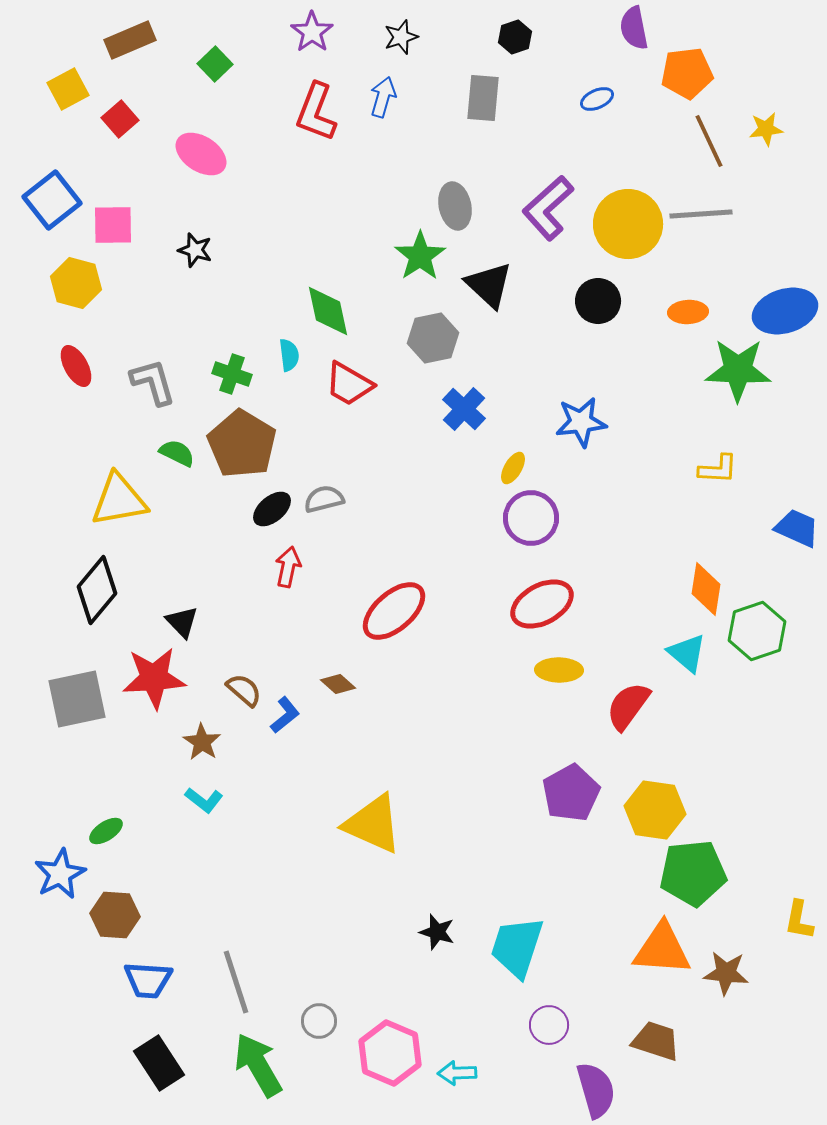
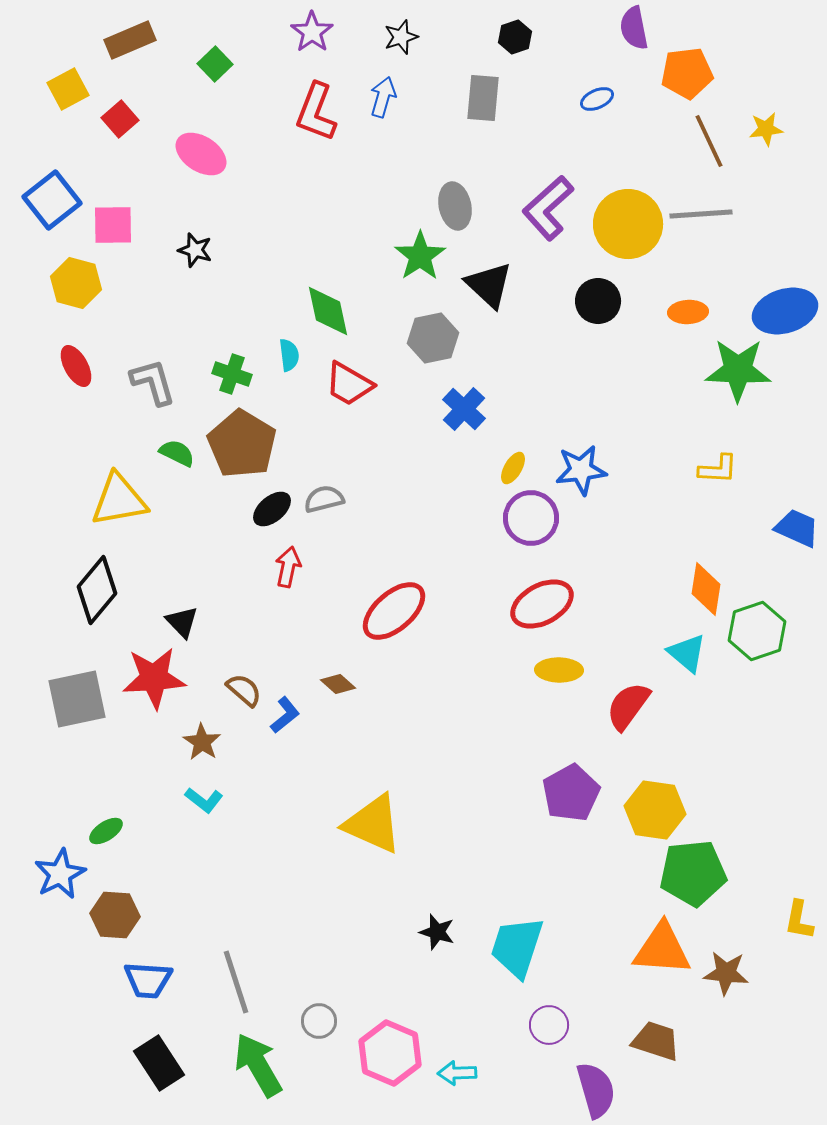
blue star at (581, 422): moved 48 px down
